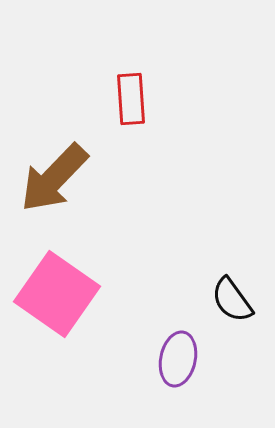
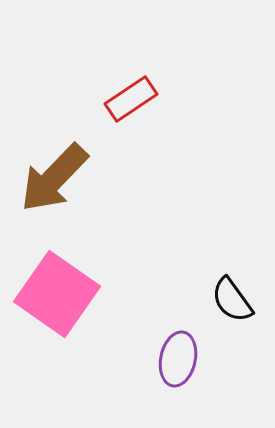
red rectangle: rotated 60 degrees clockwise
